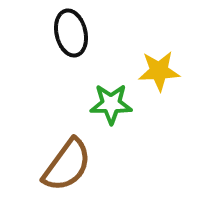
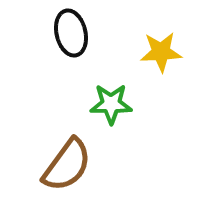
yellow star: moved 2 px right, 19 px up
